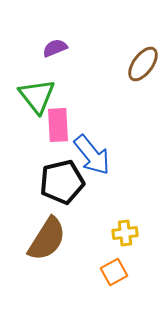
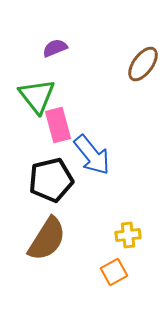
pink rectangle: rotated 12 degrees counterclockwise
black pentagon: moved 11 px left, 2 px up
yellow cross: moved 3 px right, 2 px down
